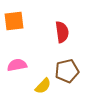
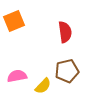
orange square: rotated 15 degrees counterclockwise
red semicircle: moved 3 px right
pink semicircle: moved 11 px down
